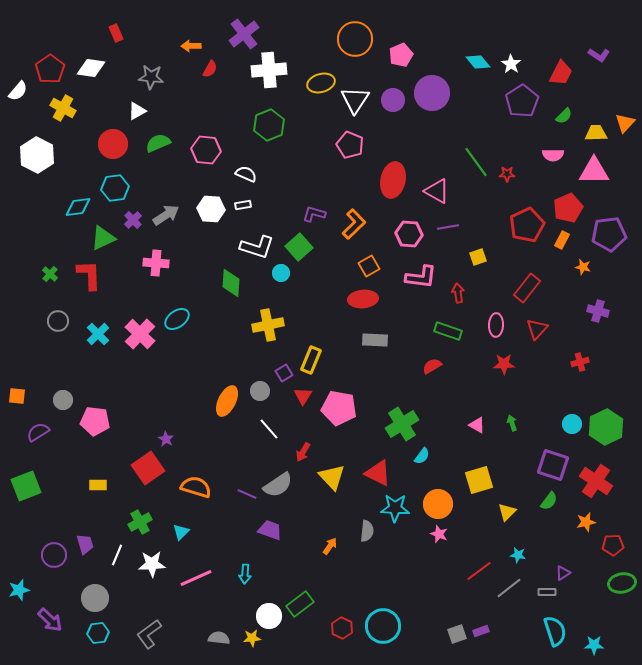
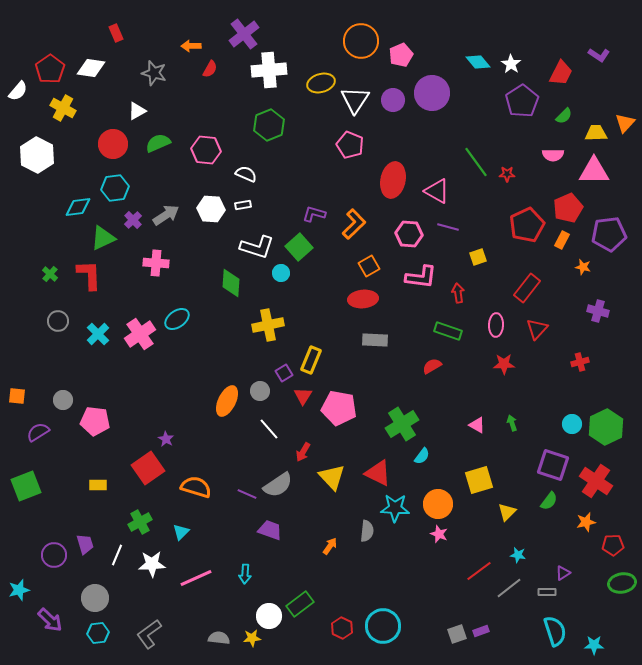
orange circle at (355, 39): moved 6 px right, 2 px down
gray star at (151, 77): moved 3 px right, 4 px up; rotated 10 degrees clockwise
purple line at (448, 227): rotated 25 degrees clockwise
pink cross at (140, 334): rotated 12 degrees clockwise
